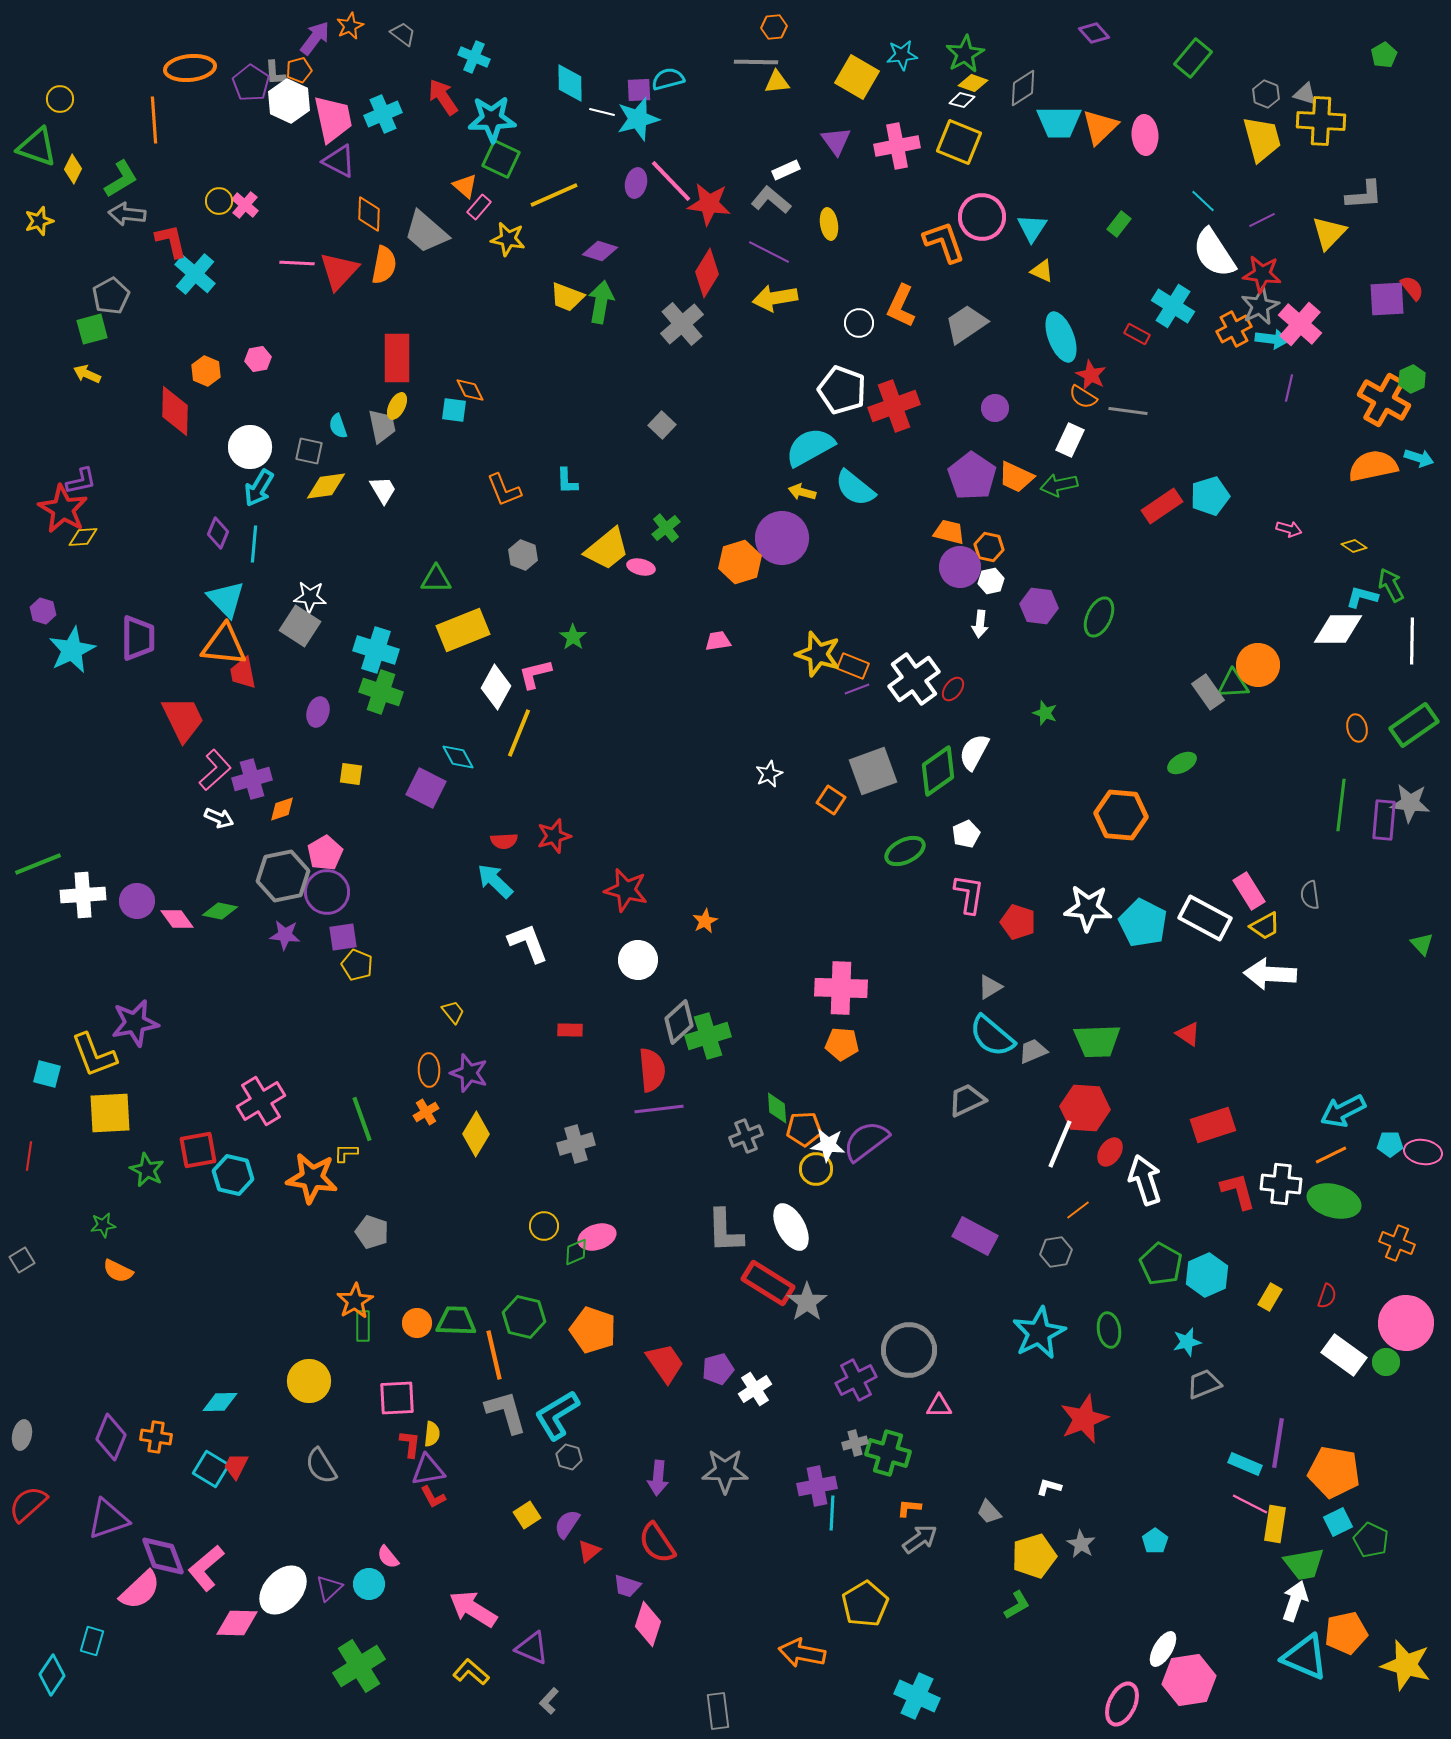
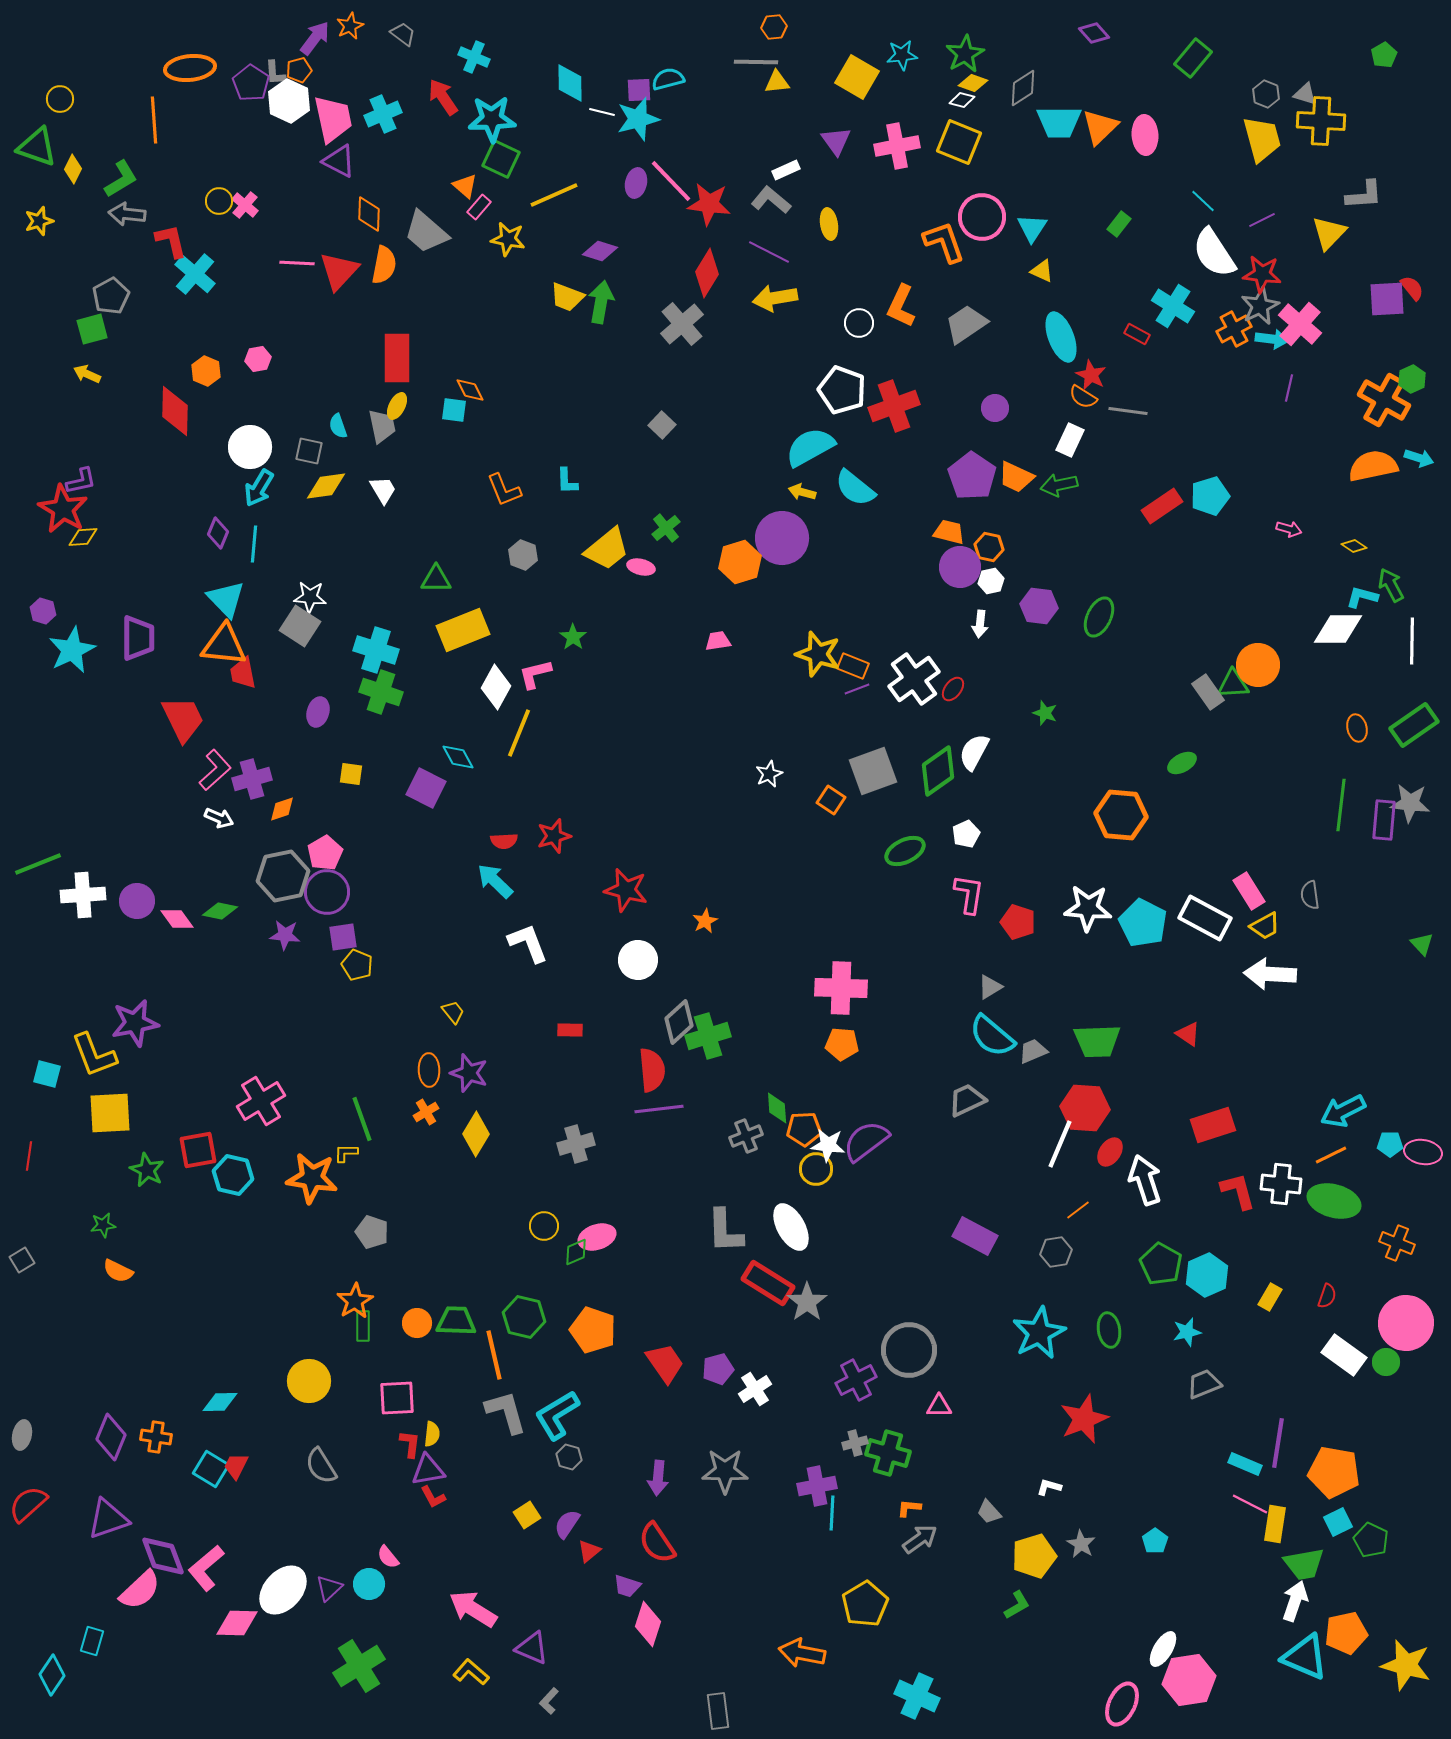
cyan star at (1187, 1342): moved 10 px up
